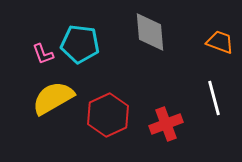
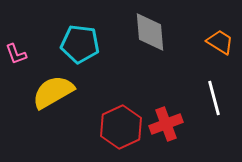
orange trapezoid: rotated 12 degrees clockwise
pink L-shape: moved 27 px left
yellow semicircle: moved 6 px up
red hexagon: moved 13 px right, 12 px down
